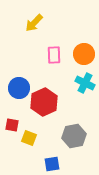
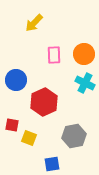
blue circle: moved 3 px left, 8 px up
